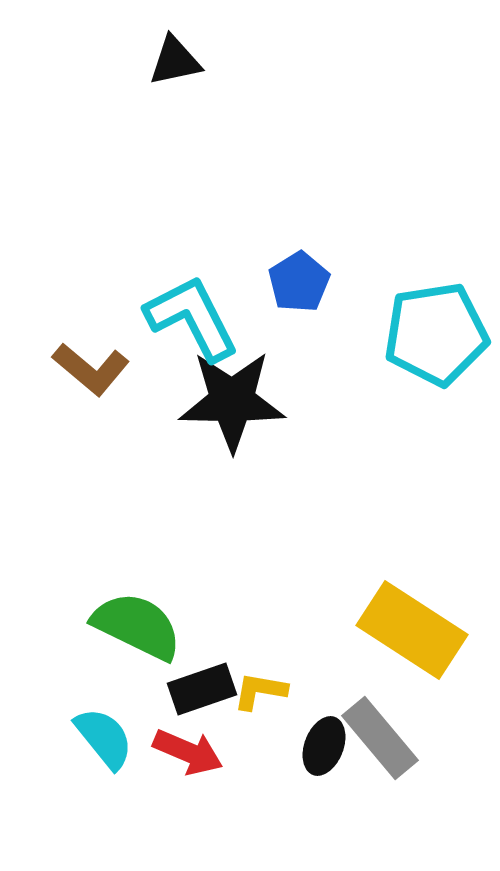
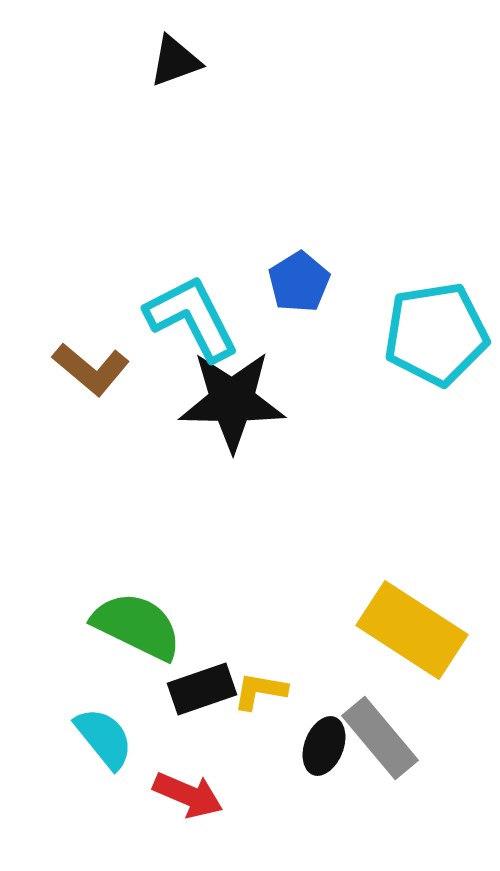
black triangle: rotated 8 degrees counterclockwise
red arrow: moved 43 px down
